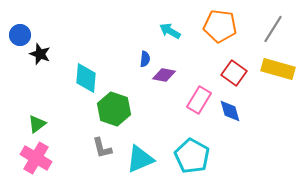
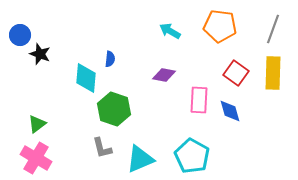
gray line: rotated 12 degrees counterclockwise
blue semicircle: moved 35 px left
yellow rectangle: moved 5 px left, 4 px down; rotated 76 degrees clockwise
red square: moved 2 px right
pink rectangle: rotated 28 degrees counterclockwise
